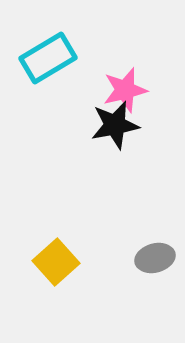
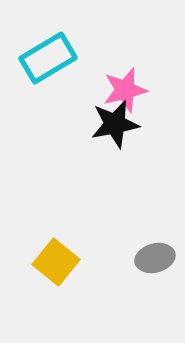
black star: moved 1 px up
yellow square: rotated 9 degrees counterclockwise
